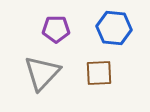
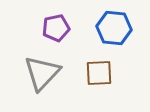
purple pentagon: moved 1 px up; rotated 12 degrees counterclockwise
